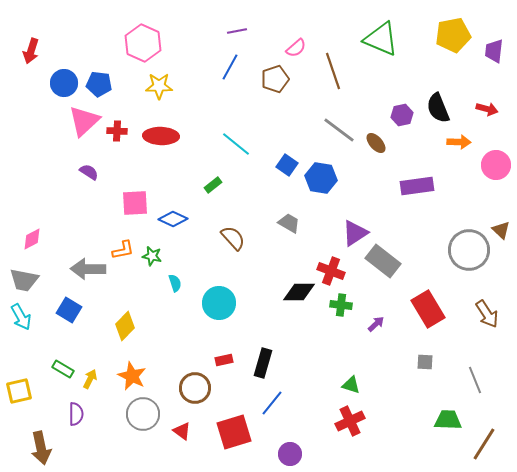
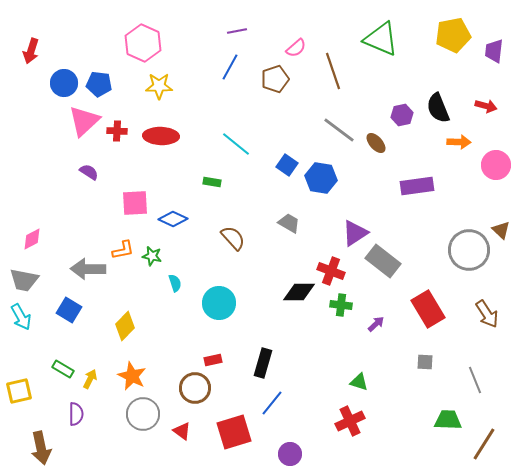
red arrow at (487, 109): moved 1 px left, 3 px up
green rectangle at (213, 185): moved 1 px left, 3 px up; rotated 48 degrees clockwise
red rectangle at (224, 360): moved 11 px left
green triangle at (351, 385): moved 8 px right, 3 px up
